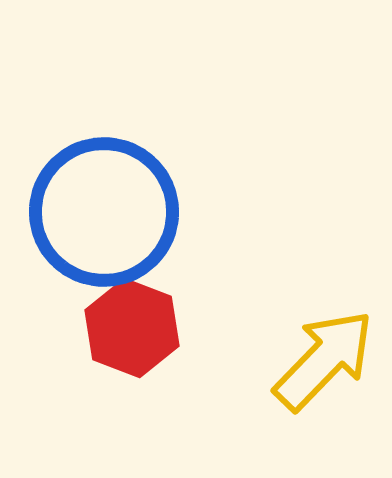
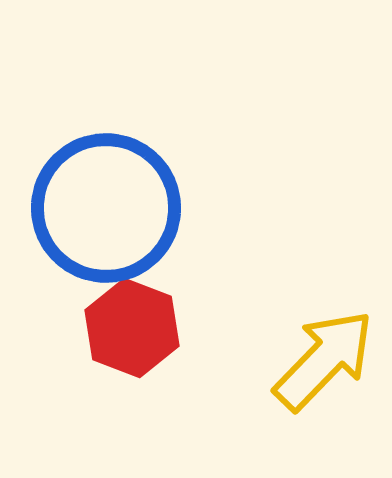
blue circle: moved 2 px right, 4 px up
